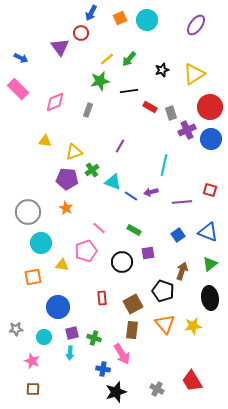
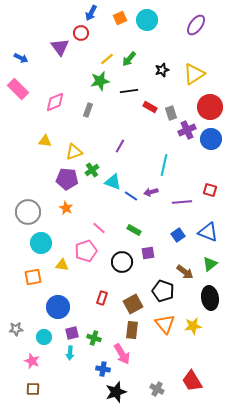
brown arrow at (182, 271): moved 3 px right, 1 px down; rotated 108 degrees clockwise
red rectangle at (102, 298): rotated 24 degrees clockwise
